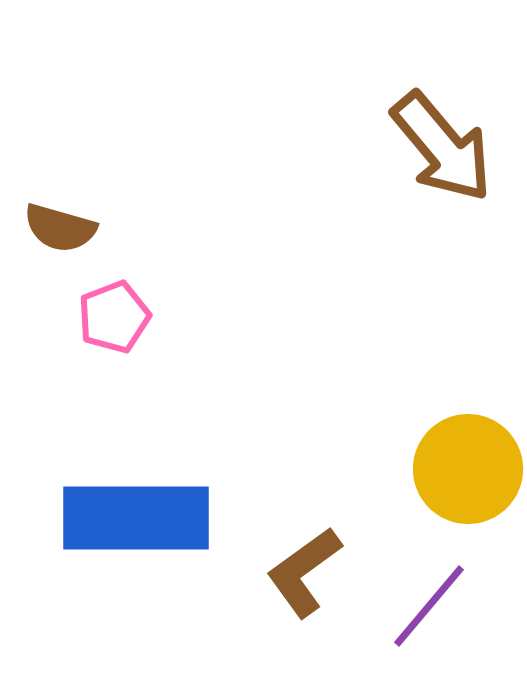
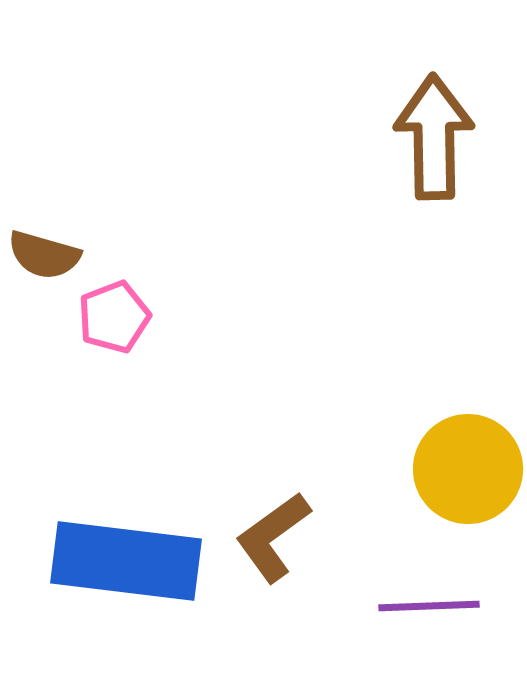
brown arrow: moved 8 px left, 10 px up; rotated 141 degrees counterclockwise
brown semicircle: moved 16 px left, 27 px down
blue rectangle: moved 10 px left, 43 px down; rotated 7 degrees clockwise
brown L-shape: moved 31 px left, 35 px up
purple line: rotated 48 degrees clockwise
